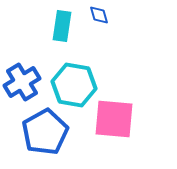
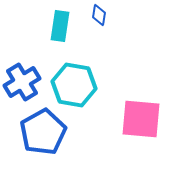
blue diamond: rotated 25 degrees clockwise
cyan rectangle: moved 2 px left
pink square: moved 27 px right
blue pentagon: moved 2 px left
